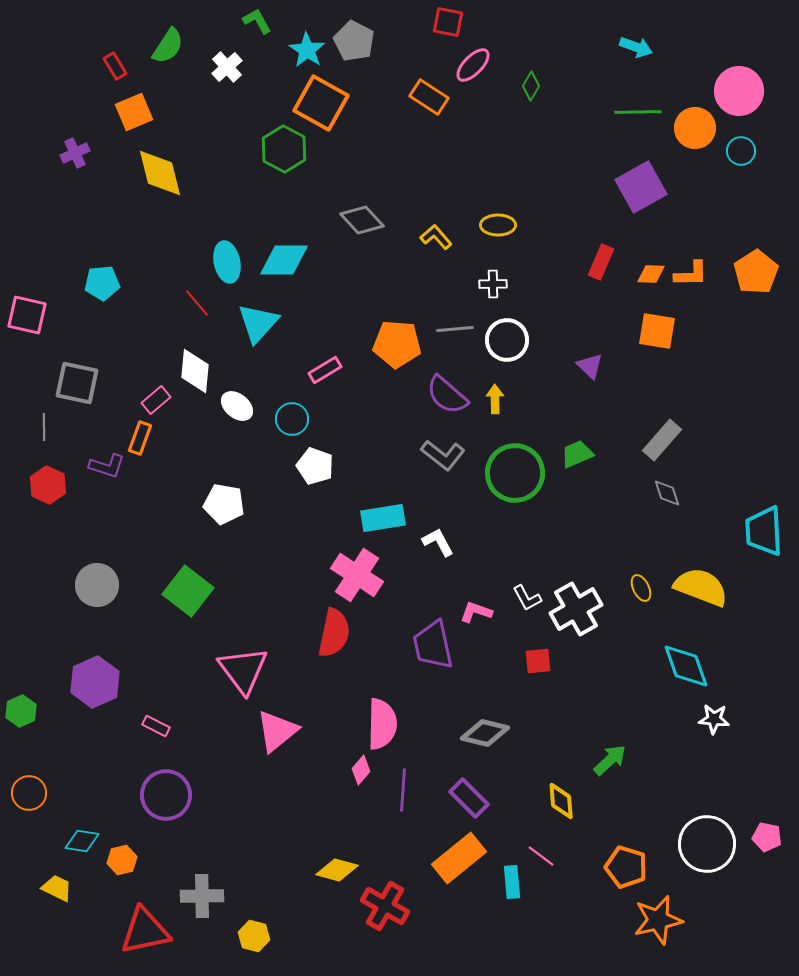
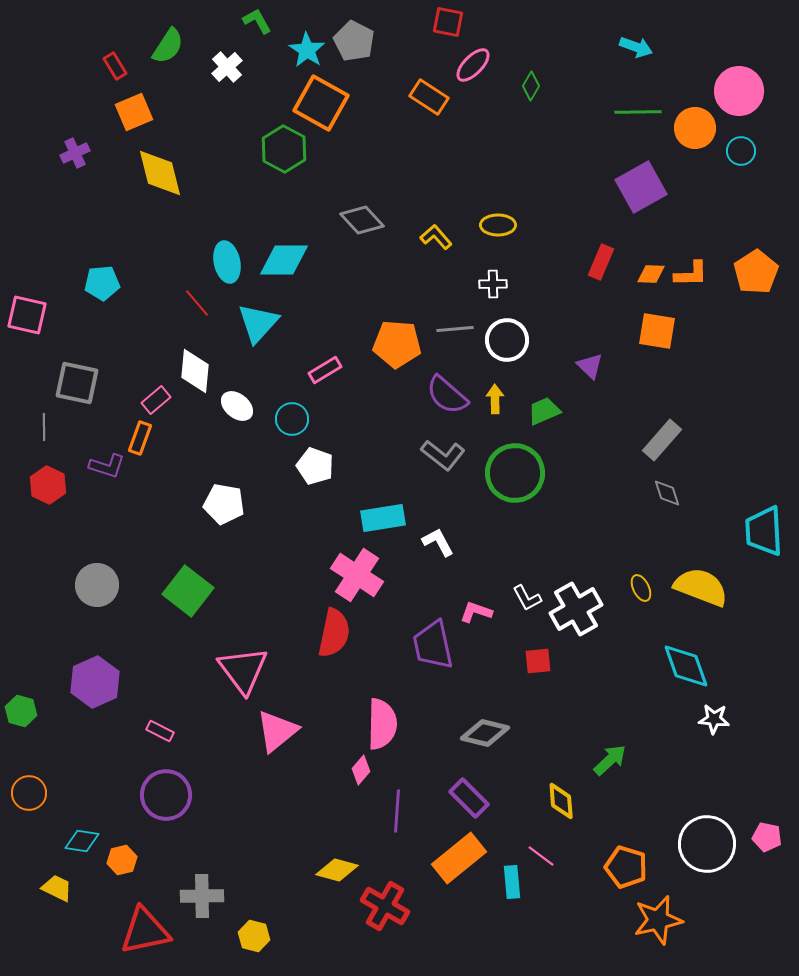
green trapezoid at (577, 454): moved 33 px left, 43 px up
green hexagon at (21, 711): rotated 20 degrees counterclockwise
pink rectangle at (156, 726): moved 4 px right, 5 px down
purple line at (403, 790): moved 6 px left, 21 px down
